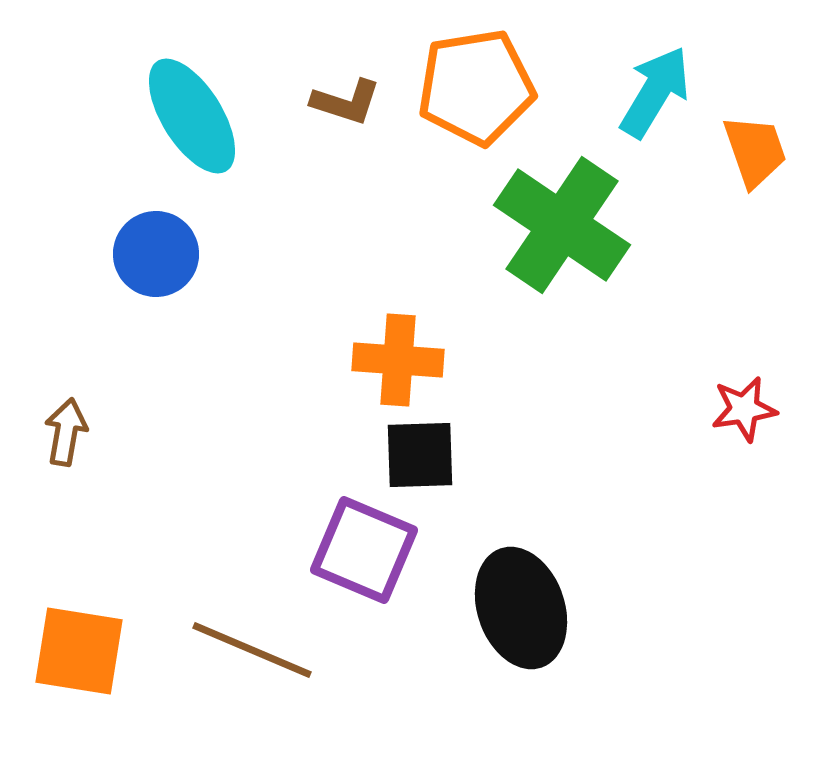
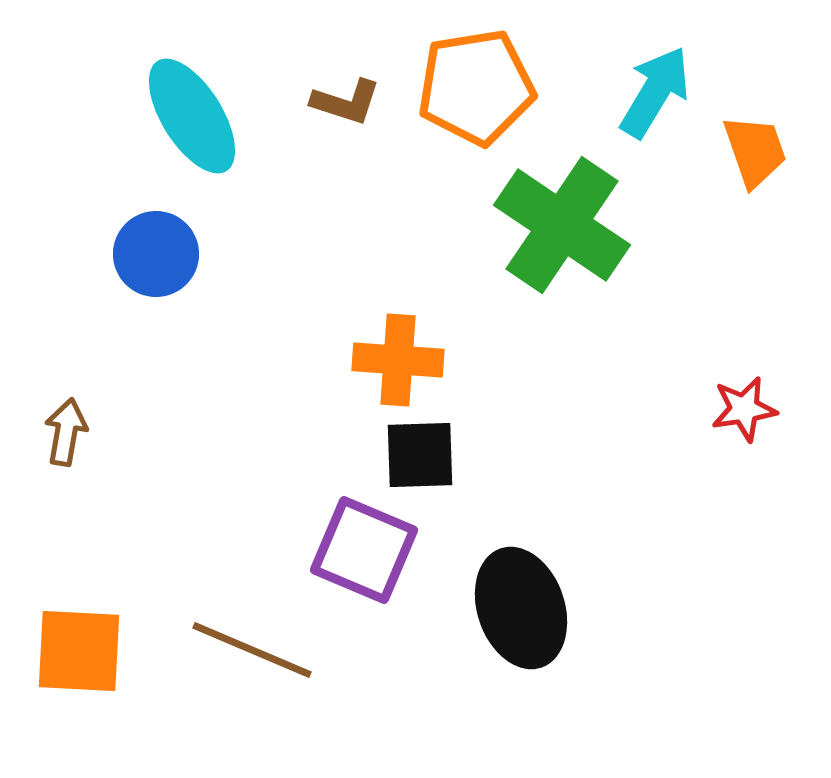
orange square: rotated 6 degrees counterclockwise
